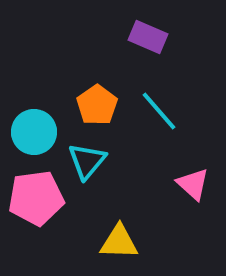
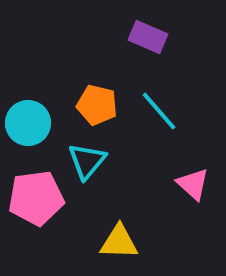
orange pentagon: rotated 24 degrees counterclockwise
cyan circle: moved 6 px left, 9 px up
